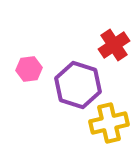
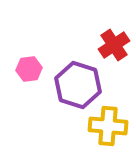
yellow cross: moved 1 px left, 3 px down; rotated 18 degrees clockwise
